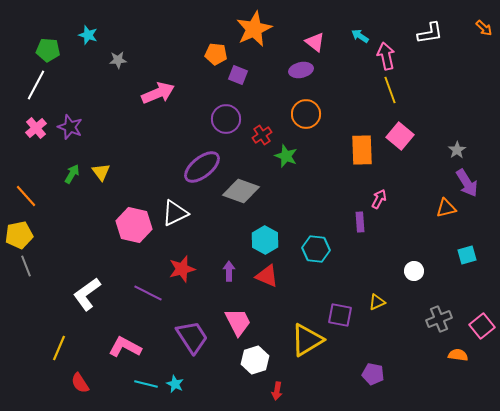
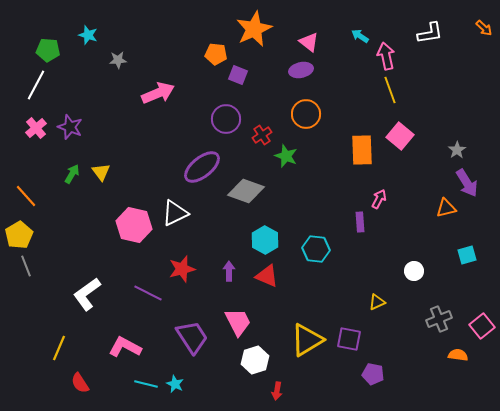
pink triangle at (315, 42): moved 6 px left
gray diamond at (241, 191): moved 5 px right
yellow pentagon at (19, 235): rotated 20 degrees counterclockwise
purple square at (340, 315): moved 9 px right, 24 px down
